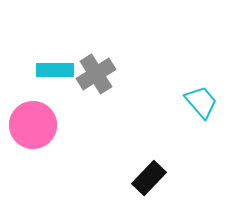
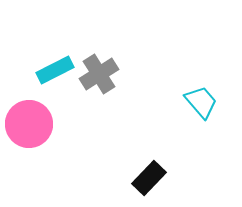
cyan rectangle: rotated 27 degrees counterclockwise
gray cross: moved 3 px right
pink circle: moved 4 px left, 1 px up
